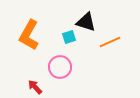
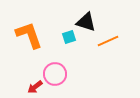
orange L-shape: rotated 132 degrees clockwise
orange line: moved 2 px left, 1 px up
pink circle: moved 5 px left, 7 px down
red arrow: rotated 84 degrees counterclockwise
